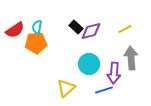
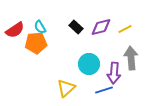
cyan semicircle: moved 3 px right; rotated 40 degrees counterclockwise
purple diamond: moved 10 px right, 4 px up
